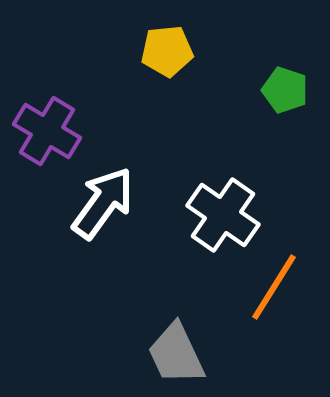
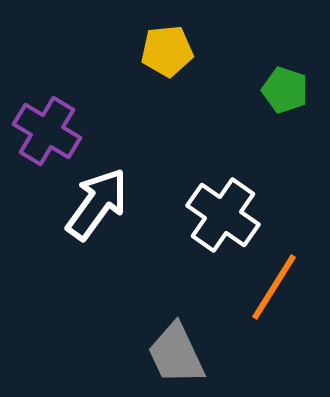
white arrow: moved 6 px left, 1 px down
